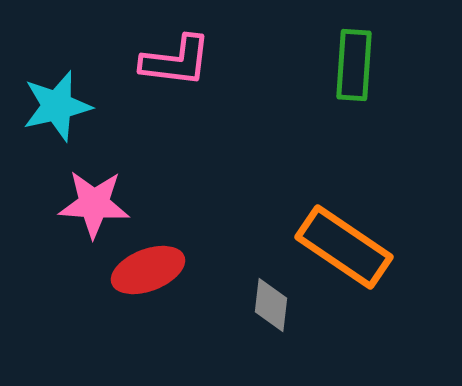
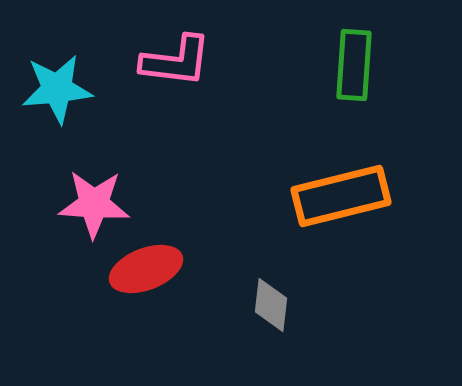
cyan star: moved 17 px up; rotated 8 degrees clockwise
orange rectangle: moved 3 px left, 51 px up; rotated 48 degrees counterclockwise
red ellipse: moved 2 px left, 1 px up
